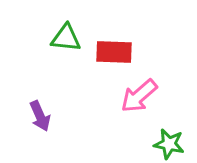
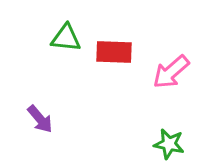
pink arrow: moved 32 px right, 24 px up
purple arrow: moved 3 px down; rotated 16 degrees counterclockwise
